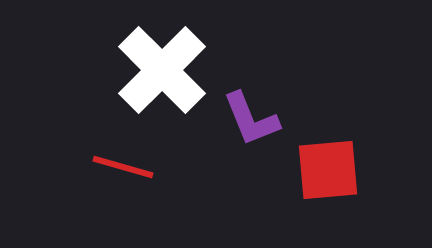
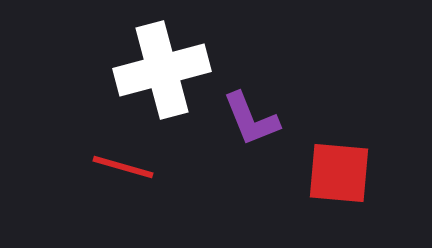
white cross: rotated 30 degrees clockwise
red square: moved 11 px right, 3 px down; rotated 10 degrees clockwise
